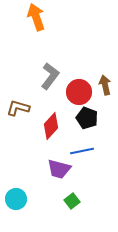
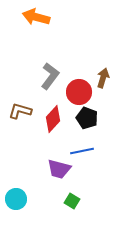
orange arrow: rotated 56 degrees counterclockwise
brown arrow: moved 2 px left, 7 px up; rotated 30 degrees clockwise
brown L-shape: moved 2 px right, 3 px down
red diamond: moved 2 px right, 7 px up
green square: rotated 21 degrees counterclockwise
